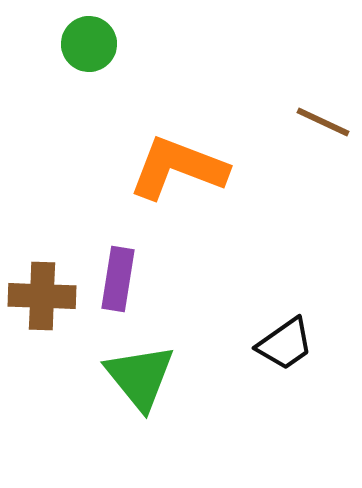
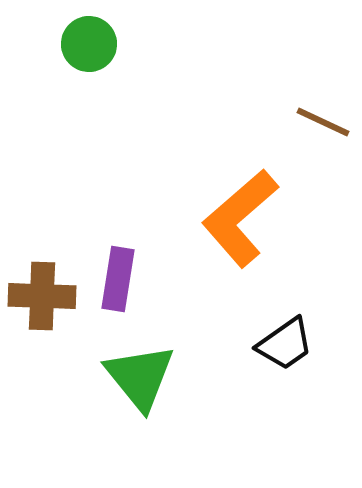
orange L-shape: moved 62 px right, 50 px down; rotated 62 degrees counterclockwise
